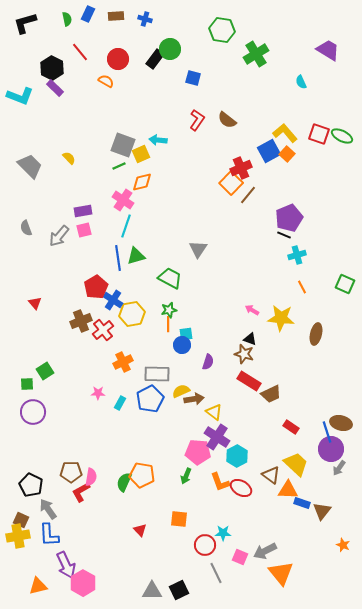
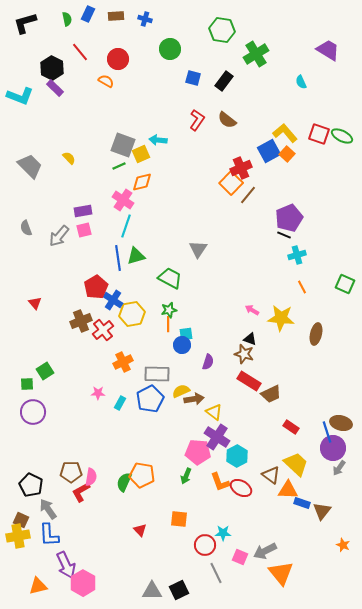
black rectangle at (155, 59): moved 69 px right, 22 px down
purple circle at (331, 449): moved 2 px right, 1 px up
